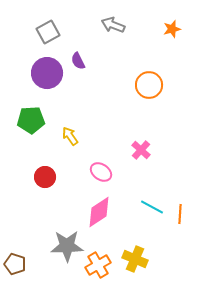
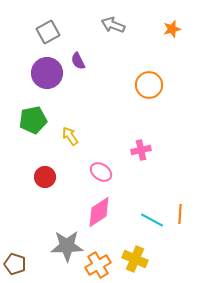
green pentagon: moved 2 px right; rotated 8 degrees counterclockwise
pink cross: rotated 36 degrees clockwise
cyan line: moved 13 px down
